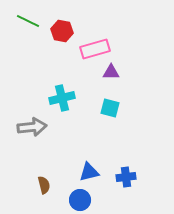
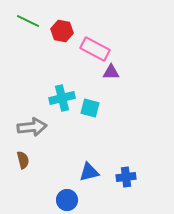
pink rectangle: rotated 44 degrees clockwise
cyan square: moved 20 px left
brown semicircle: moved 21 px left, 25 px up
blue circle: moved 13 px left
